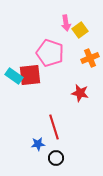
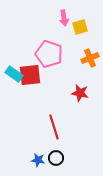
pink arrow: moved 2 px left, 5 px up
yellow square: moved 3 px up; rotated 21 degrees clockwise
pink pentagon: moved 1 px left, 1 px down
cyan rectangle: moved 2 px up
blue star: moved 16 px down; rotated 16 degrees clockwise
